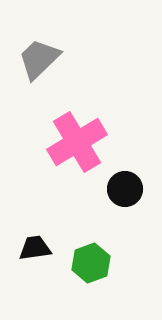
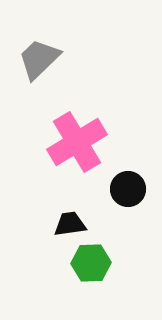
black circle: moved 3 px right
black trapezoid: moved 35 px right, 24 px up
green hexagon: rotated 18 degrees clockwise
